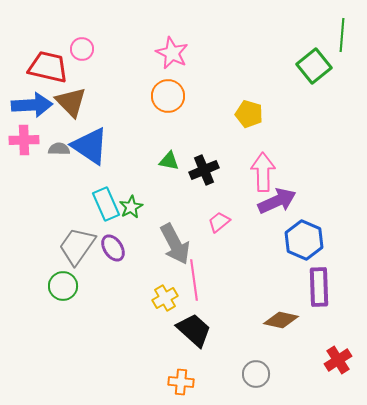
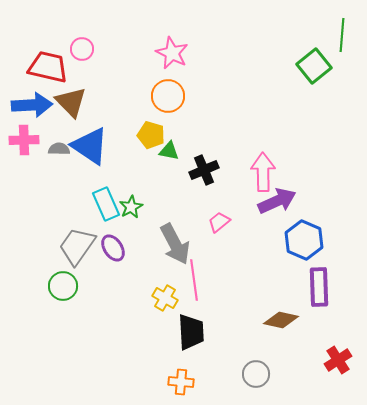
yellow pentagon: moved 98 px left, 21 px down
green triangle: moved 10 px up
yellow cross: rotated 30 degrees counterclockwise
black trapezoid: moved 3 px left, 2 px down; rotated 45 degrees clockwise
